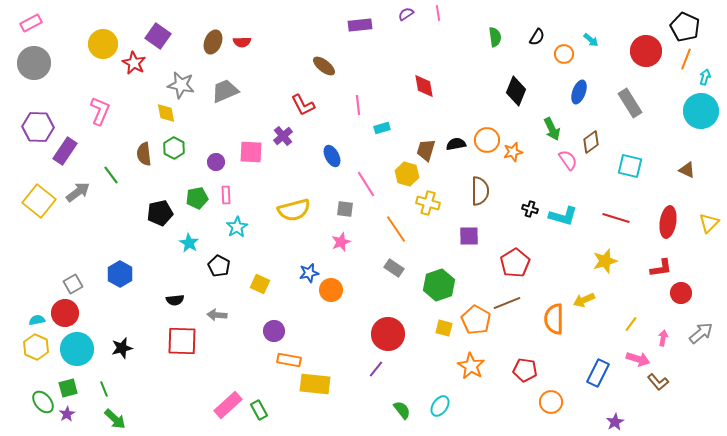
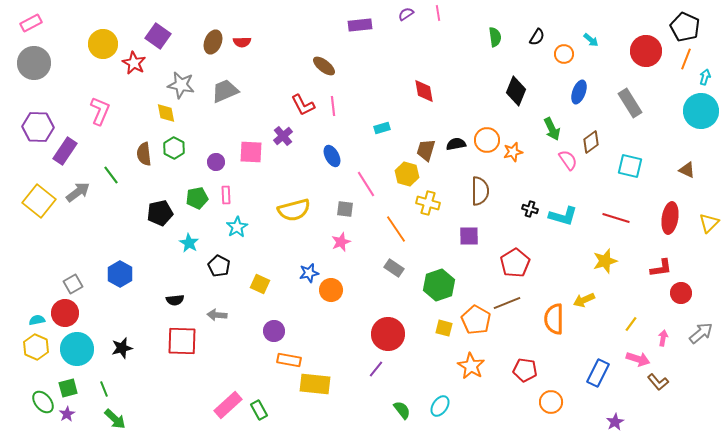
red diamond at (424, 86): moved 5 px down
pink line at (358, 105): moved 25 px left, 1 px down
red ellipse at (668, 222): moved 2 px right, 4 px up
